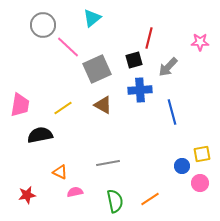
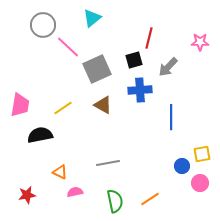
blue line: moved 1 px left, 5 px down; rotated 15 degrees clockwise
